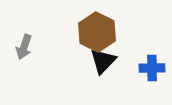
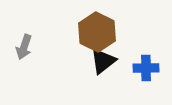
black triangle: rotated 8 degrees clockwise
blue cross: moved 6 px left
